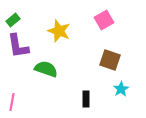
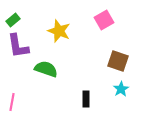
brown square: moved 8 px right, 1 px down
